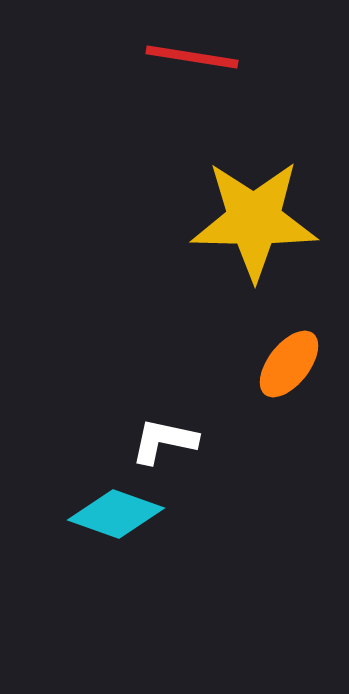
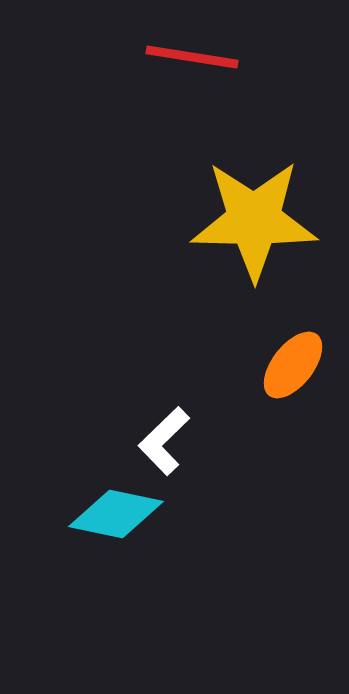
orange ellipse: moved 4 px right, 1 px down
white L-shape: rotated 56 degrees counterclockwise
cyan diamond: rotated 8 degrees counterclockwise
